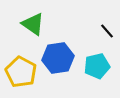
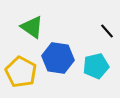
green triangle: moved 1 px left, 3 px down
blue hexagon: rotated 16 degrees clockwise
cyan pentagon: moved 1 px left
